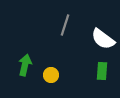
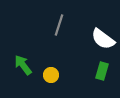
gray line: moved 6 px left
green arrow: moved 2 px left; rotated 50 degrees counterclockwise
green rectangle: rotated 12 degrees clockwise
